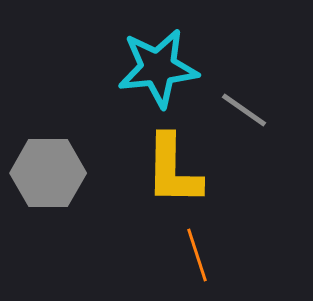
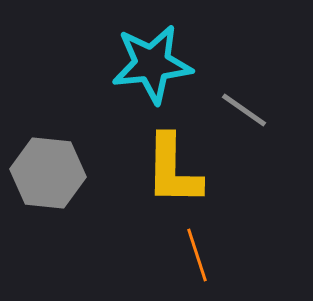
cyan star: moved 6 px left, 4 px up
gray hexagon: rotated 6 degrees clockwise
